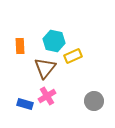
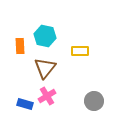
cyan hexagon: moved 9 px left, 5 px up
yellow rectangle: moved 7 px right, 5 px up; rotated 24 degrees clockwise
